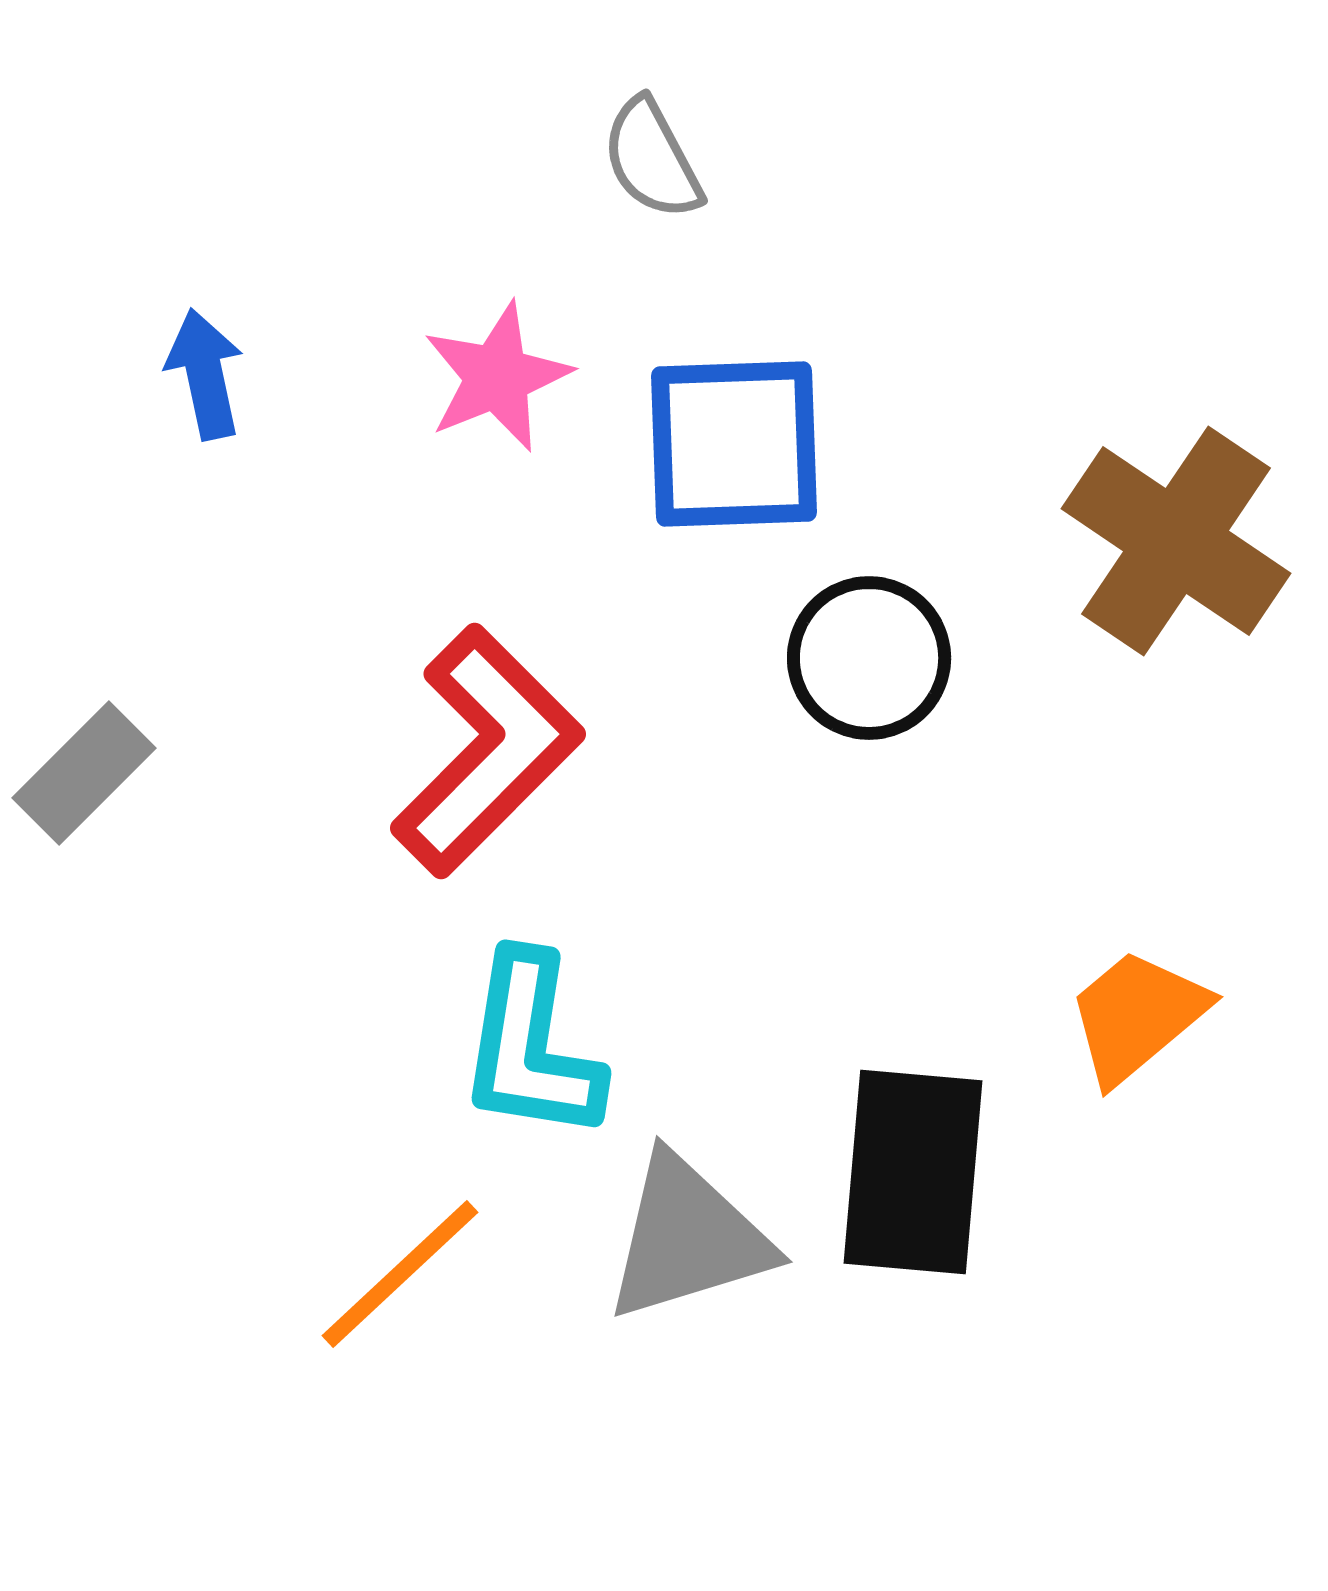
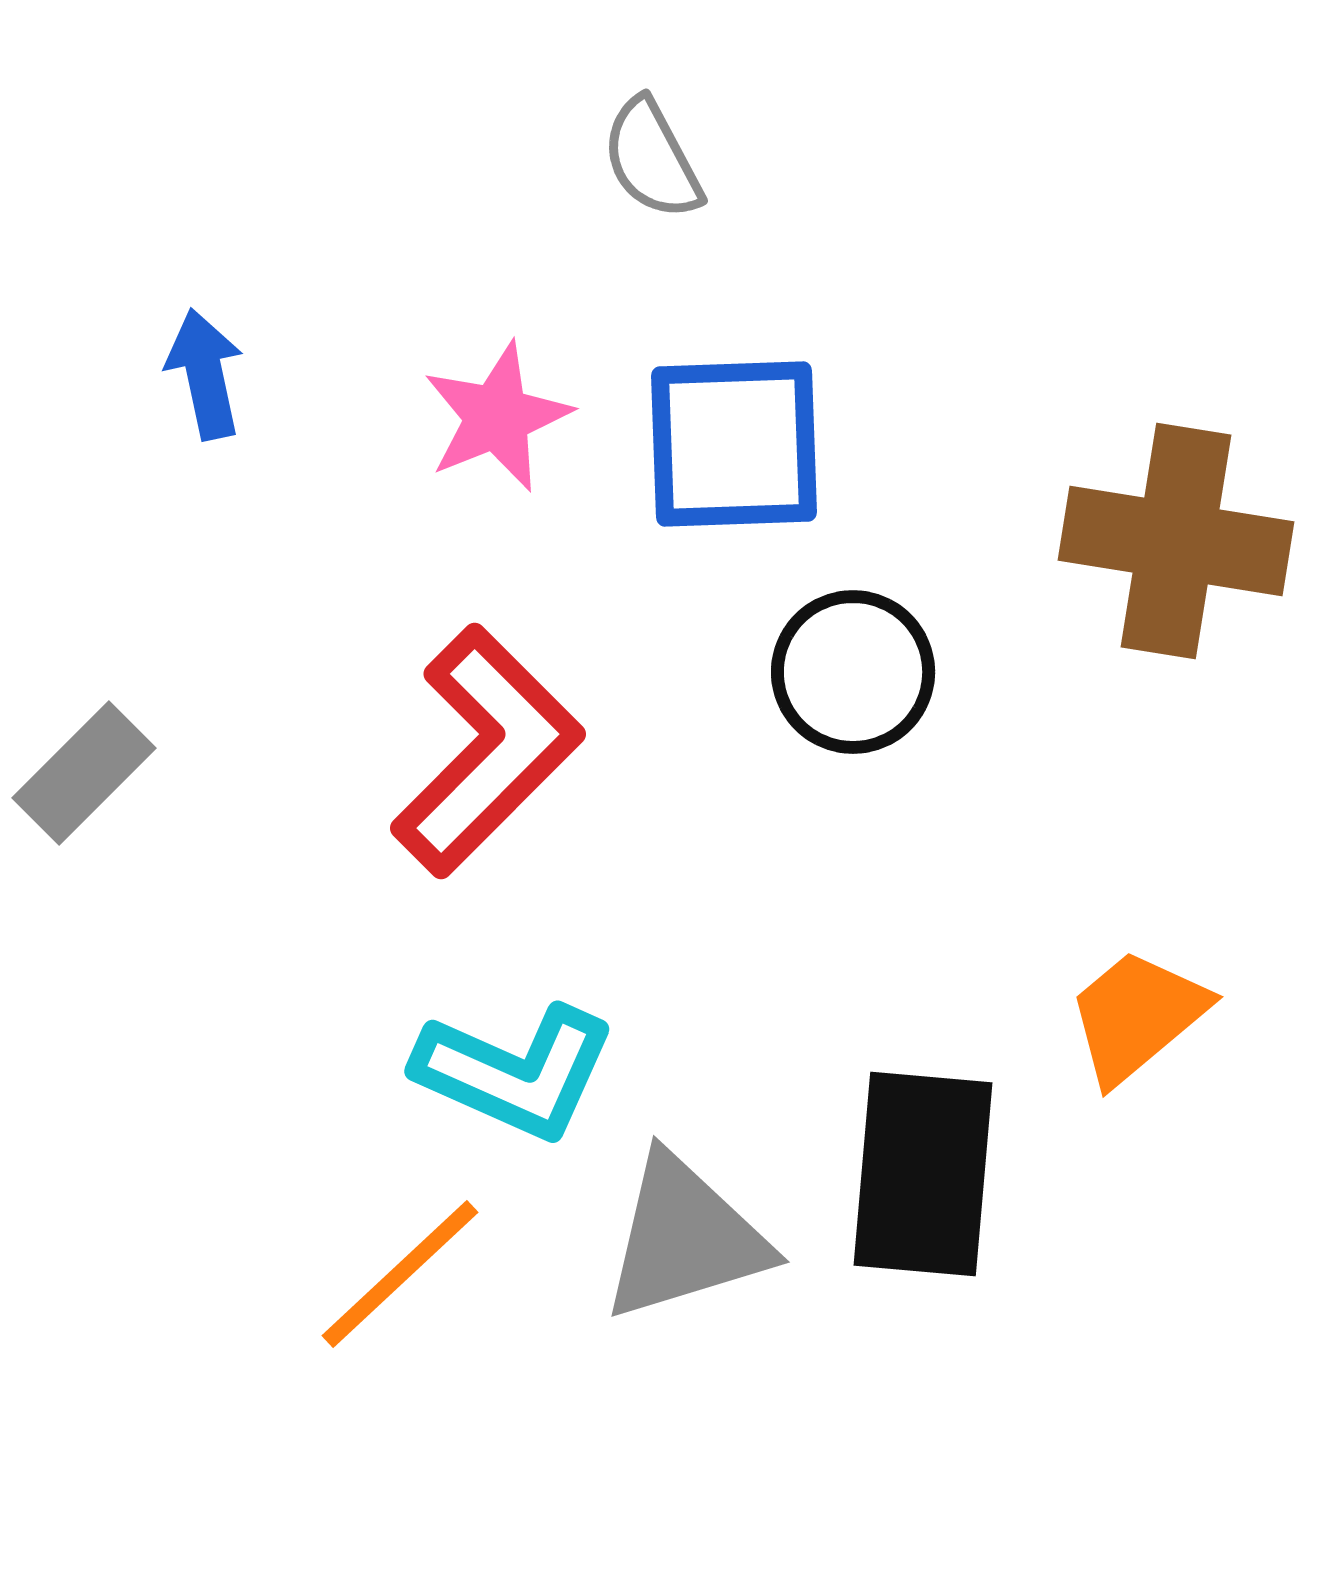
pink star: moved 40 px down
brown cross: rotated 25 degrees counterclockwise
black circle: moved 16 px left, 14 px down
cyan L-shape: moved 16 px left, 25 px down; rotated 75 degrees counterclockwise
black rectangle: moved 10 px right, 2 px down
gray triangle: moved 3 px left
